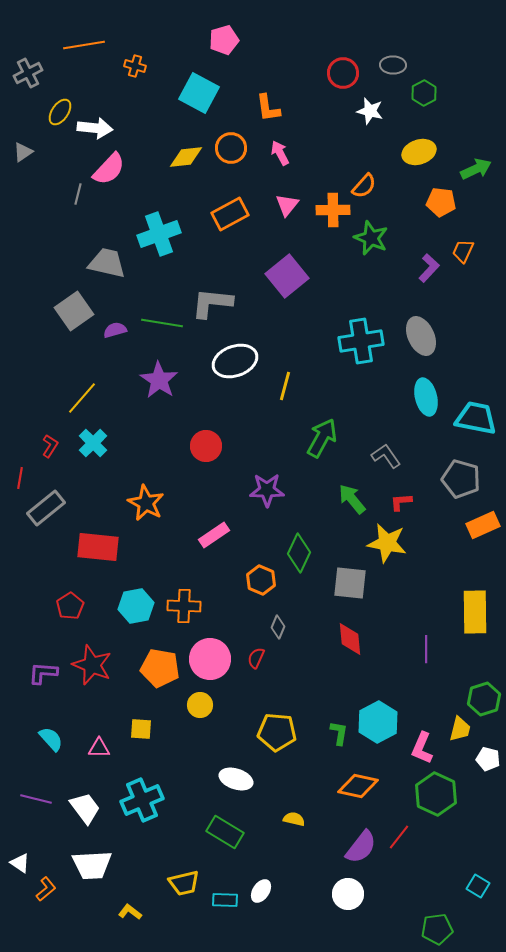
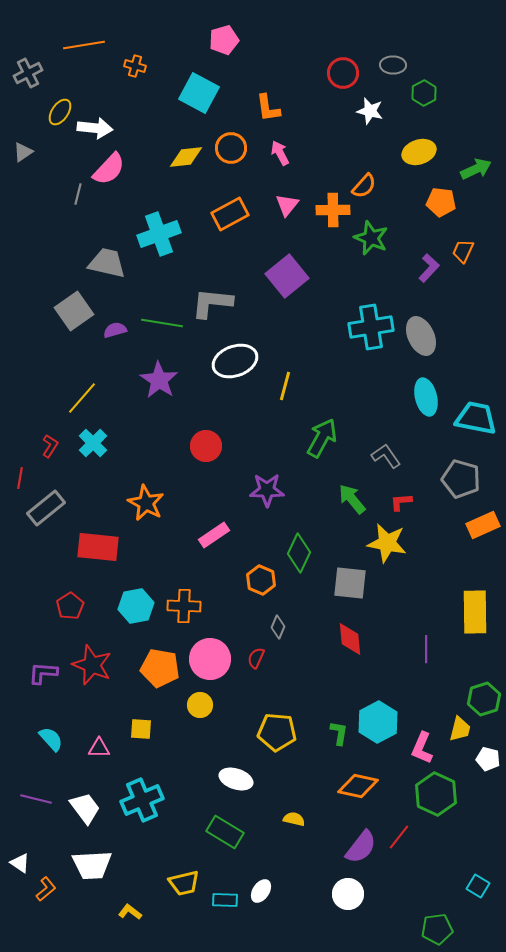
cyan cross at (361, 341): moved 10 px right, 14 px up
